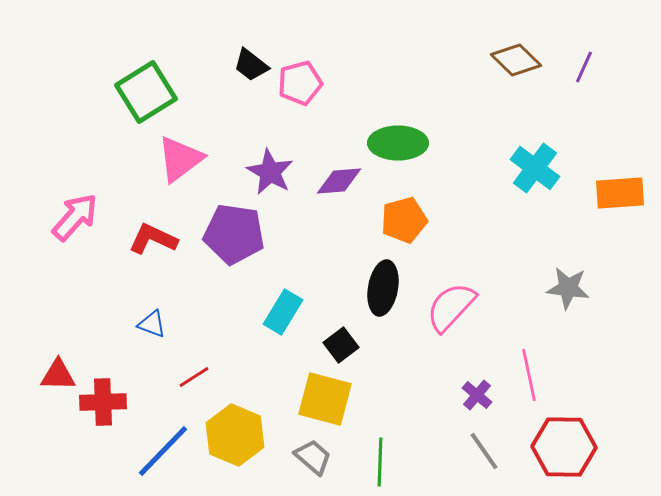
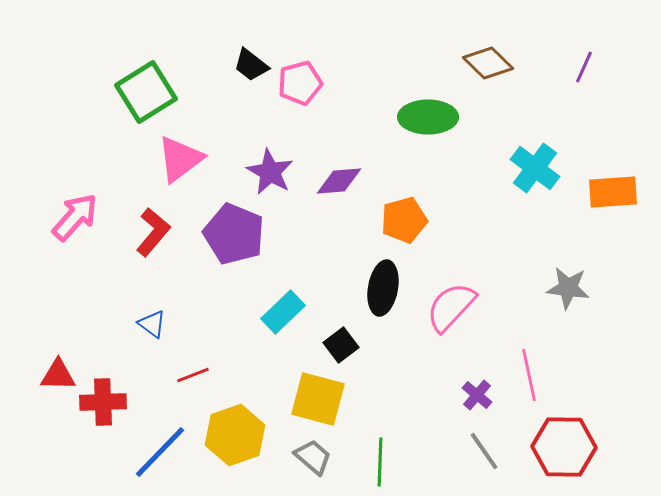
brown diamond: moved 28 px left, 3 px down
green ellipse: moved 30 px right, 26 px up
orange rectangle: moved 7 px left, 1 px up
purple pentagon: rotated 14 degrees clockwise
red L-shape: moved 7 px up; rotated 105 degrees clockwise
cyan rectangle: rotated 15 degrees clockwise
blue triangle: rotated 16 degrees clockwise
red line: moved 1 px left, 2 px up; rotated 12 degrees clockwise
yellow square: moved 7 px left
yellow hexagon: rotated 18 degrees clockwise
blue line: moved 3 px left, 1 px down
